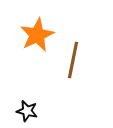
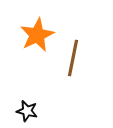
brown line: moved 2 px up
